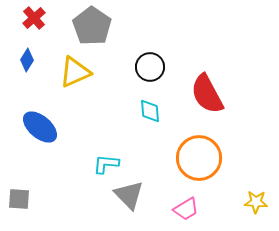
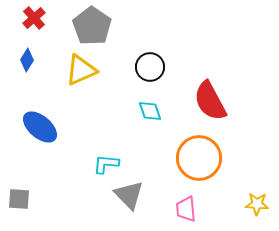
yellow triangle: moved 6 px right, 2 px up
red semicircle: moved 3 px right, 7 px down
cyan diamond: rotated 15 degrees counterclockwise
yellow star: moved 1 px right, 2 px down
pink trapezoid: rotated 116 degrees clockwise
